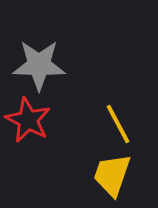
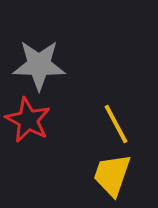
yellow line: moved 2 px left
